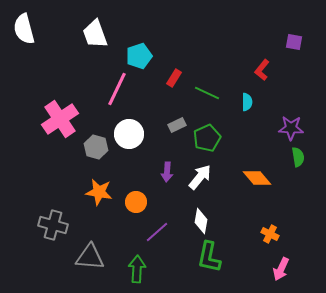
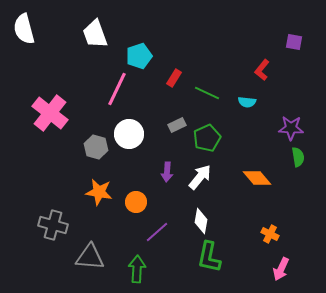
cyan semicircle: rotated 96 degrees clockwise
pink cross: moved 10 px left, 6 px up; rotated 18 degrees counterclockwise
